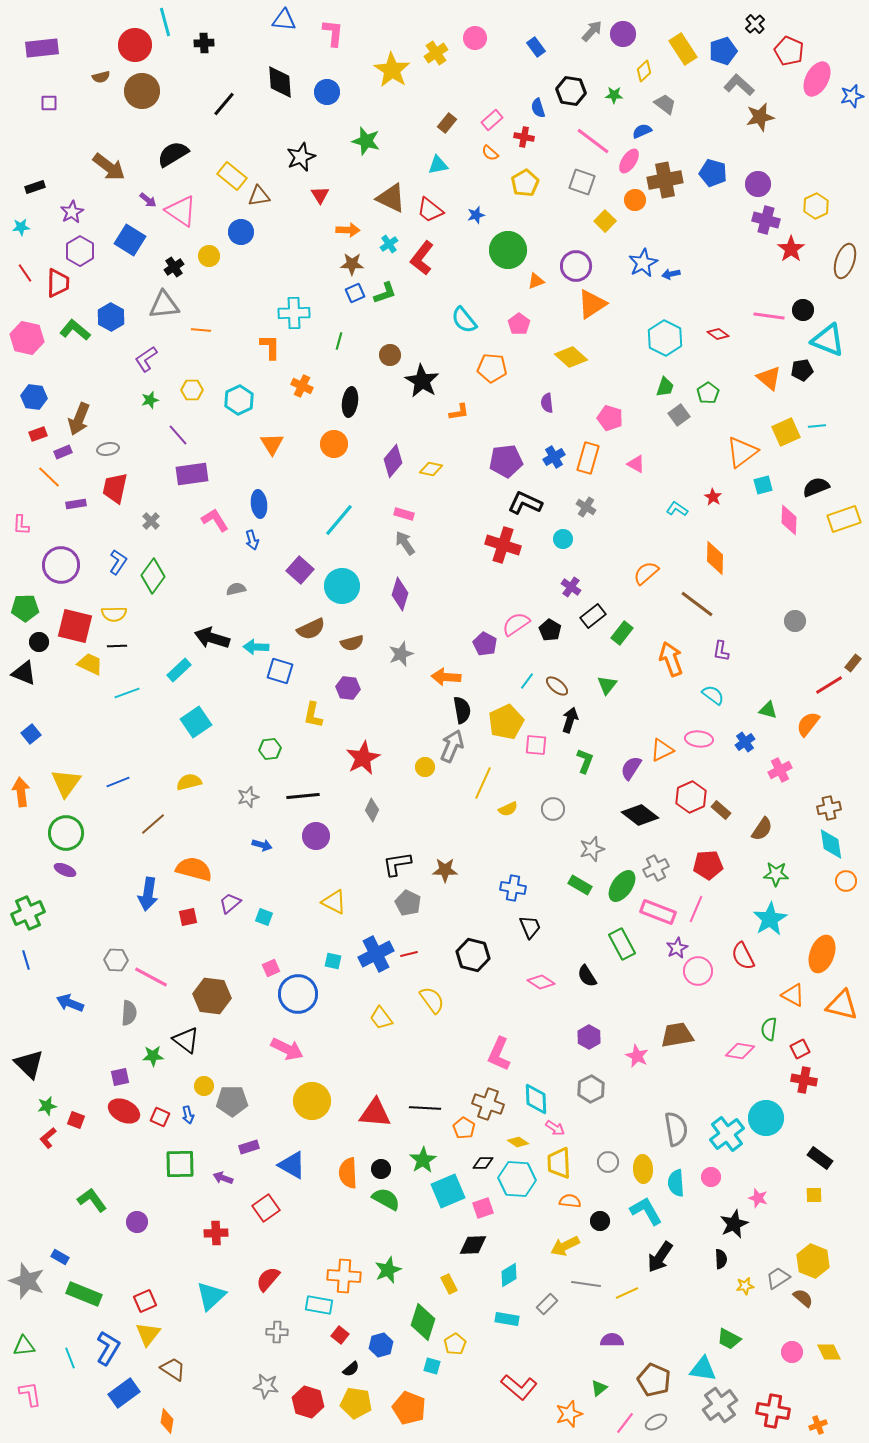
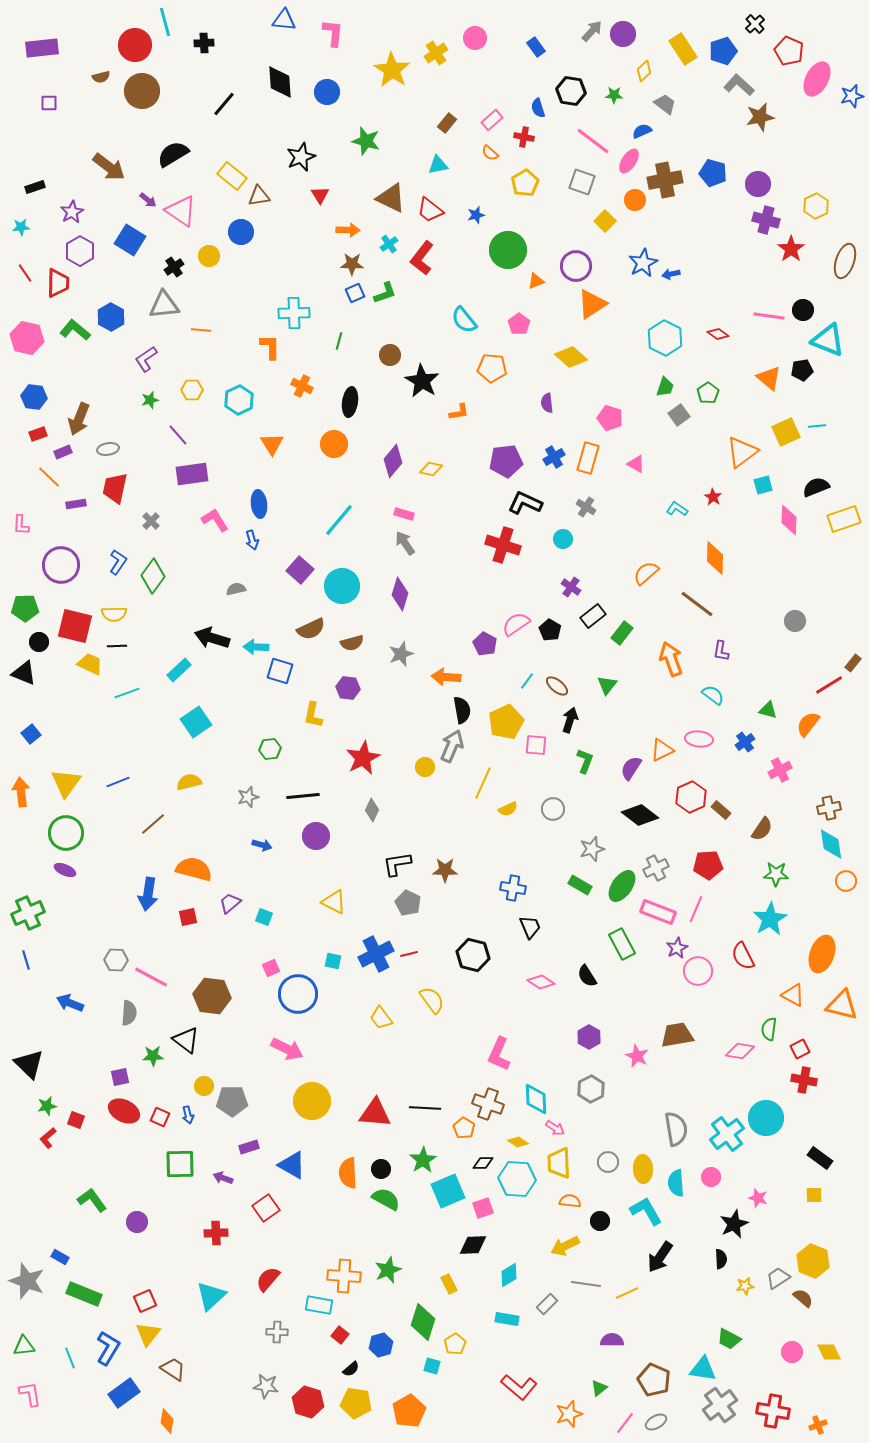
orange pentagon at (409, 1408): moved 3 px down; rotated 20 degrees clockwise
